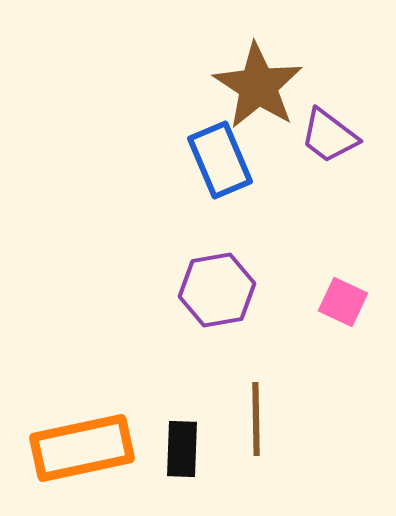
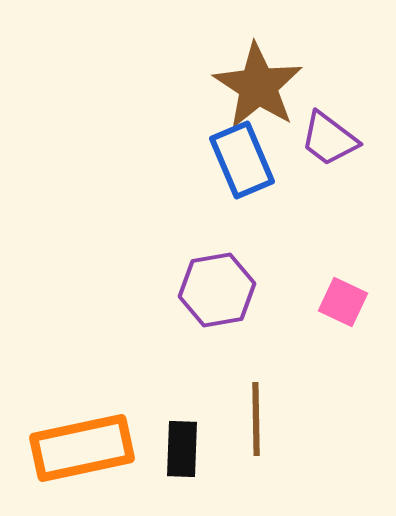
purple trapezoid: moved 3 px down
blue rectangle: moved 22 px right
